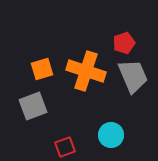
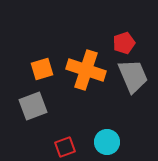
orange cross: moved 1 px up
cyan circle: moved 4 px left, 7 px down
